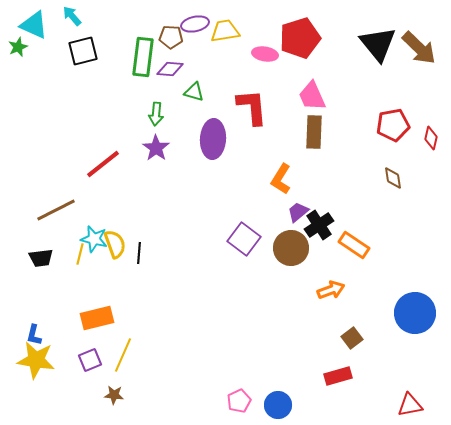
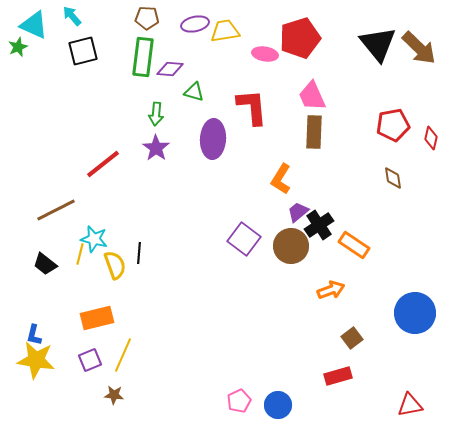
brown pentagon at (171, 37): moved 24 px left, 19 px up
yellow semicircle at (115, 244): moved 21 px down
brown circle at (291, 248): moved 2 px up
black trapezoid at (41, 258): moved 4 px right, 6 px down; rotated 45 degrees clockwise
